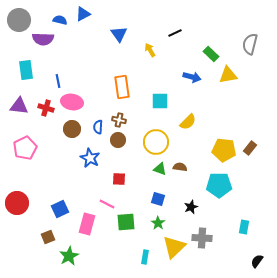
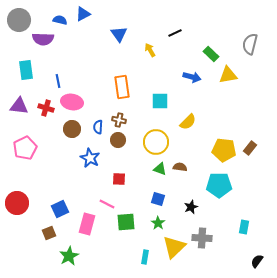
brown square at (48, 237): moved 1 px right, 4 px up
